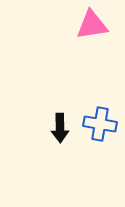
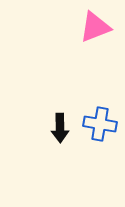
pink triangle: moved 3 px right, 2 px down; rotated 12 degrees counterclockwise
